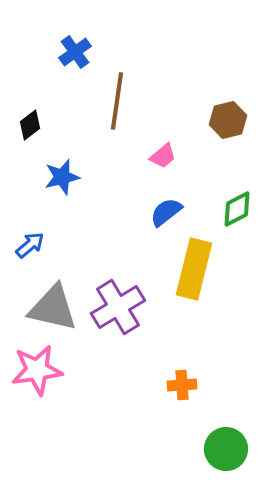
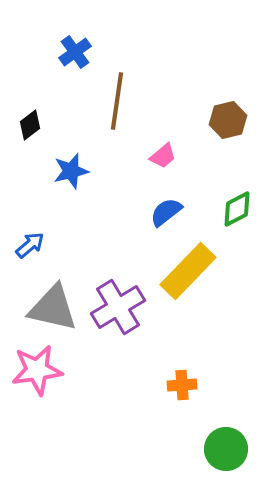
blue star: moved 9 px right, 6 px up
yellow rectangle: moved 6 px left, 2 px down; rotated 30 degrees clockwise
